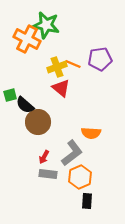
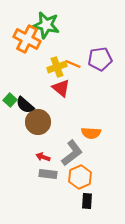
green square: moved 5 px down; rotated 32 degrees counterclockwise
red arrow: moved 1 px left; rotated 80 degrees clockwise
